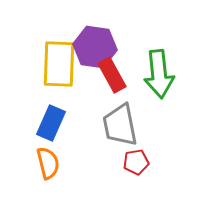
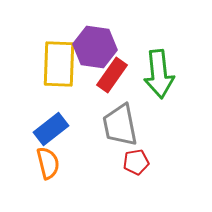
red rectangle: rotated 64 degrees clockwise
blue rectangle: moved 6 px down; rotated 28 degrees clockwise
